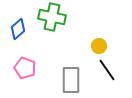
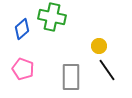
blue diamond: moved 4 px right
pink pentagon: moved 2 px left, 1 px down
gray rectangle: moved 3 px up
